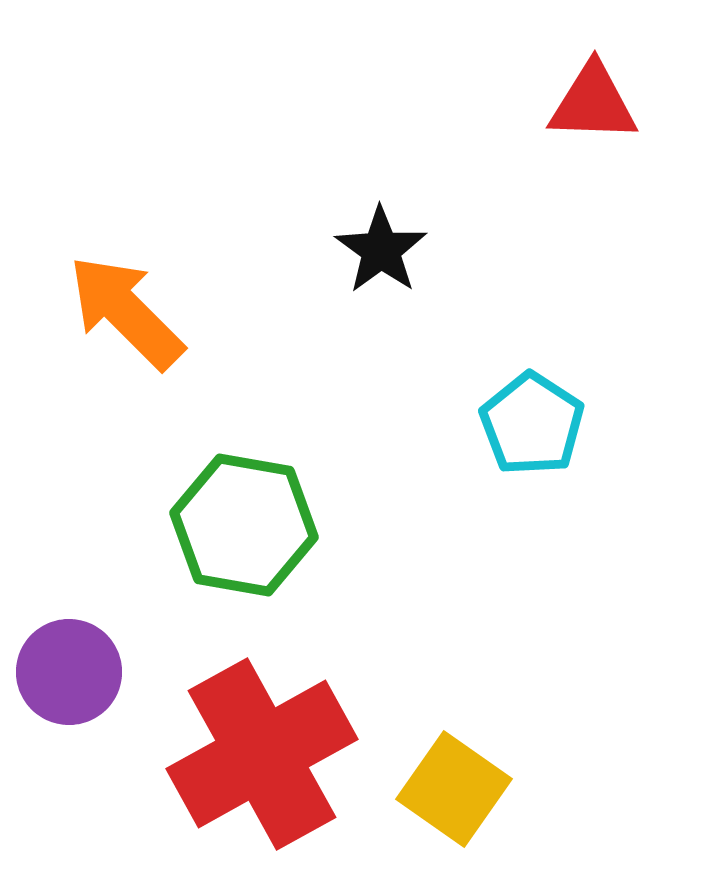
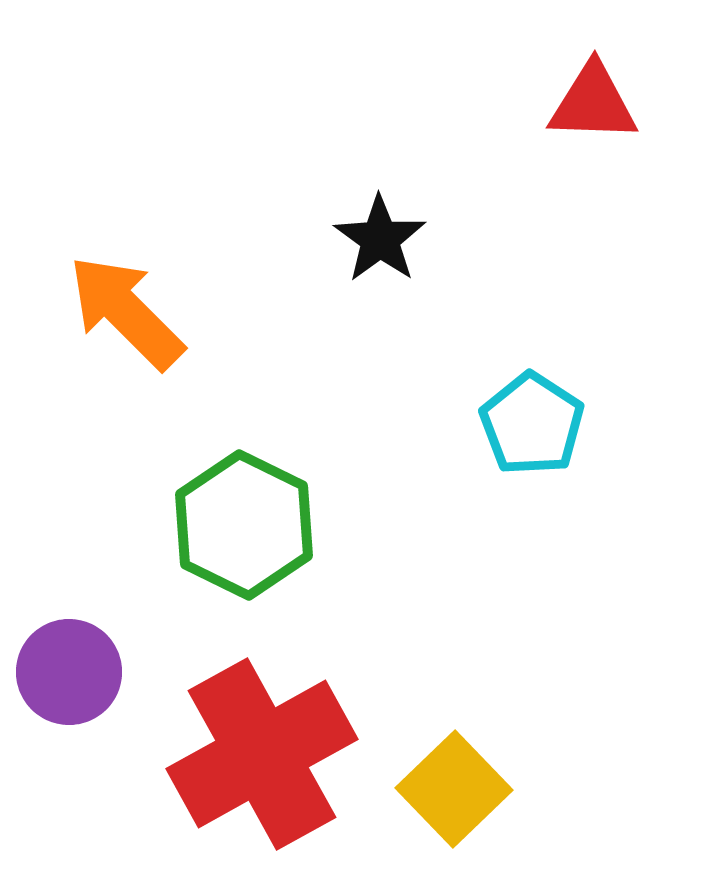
black star: moved 1 px left, 11 px up
green hexagon: rotated 16 degrees clockwise
yellow square: rotated 11 degrees clockwise
